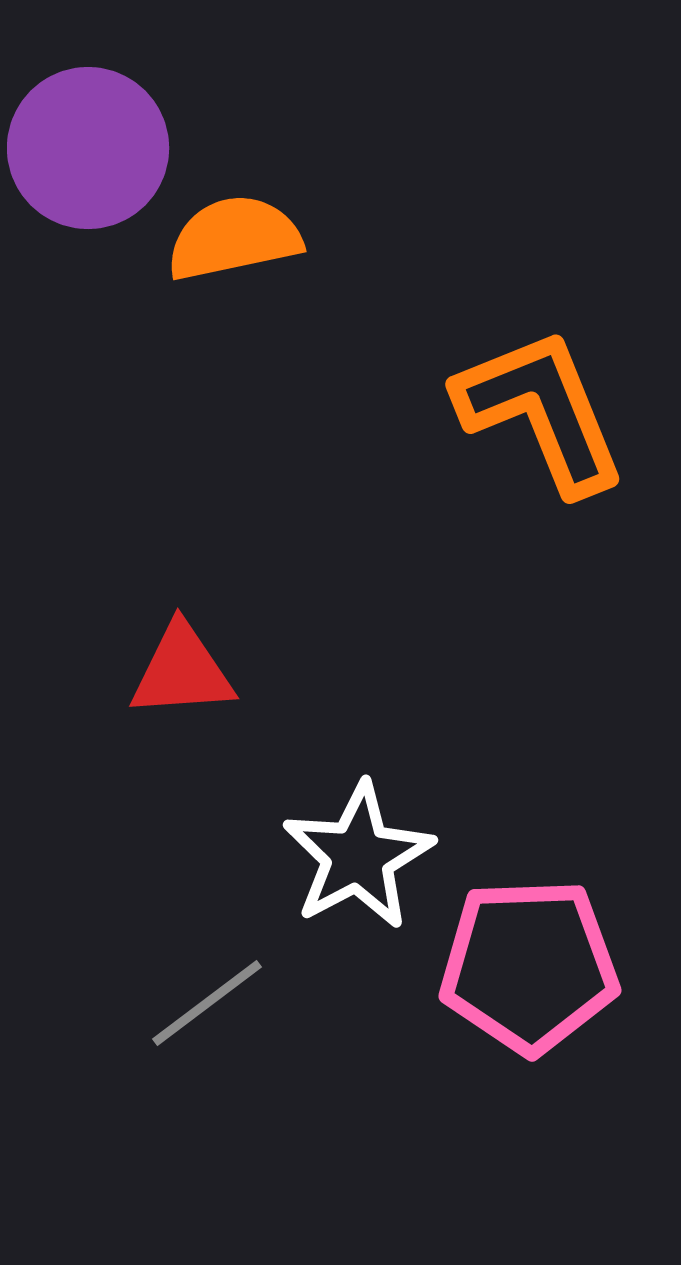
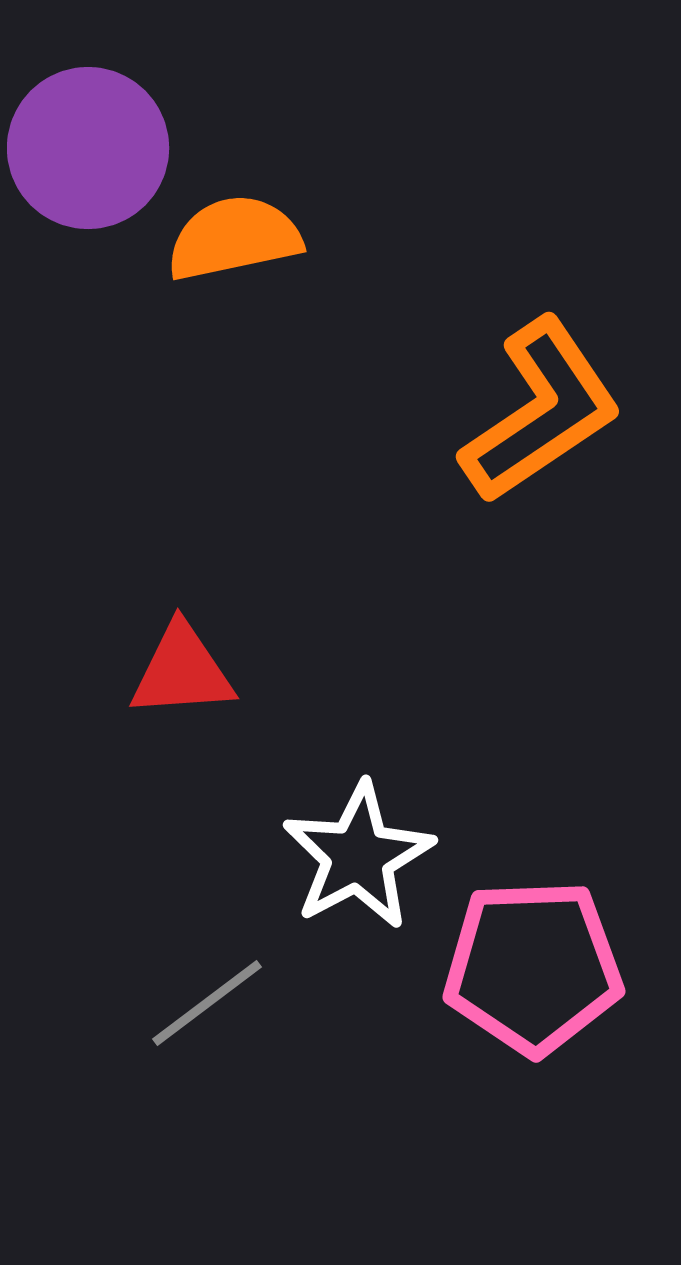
orange L-shape: rotated 78 degrees clockwise
pink pentagon: moved 4 px right, 1 px down
